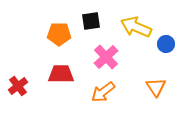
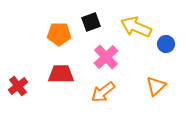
black square: moved 1 px down; rotated 12 degrees counterclockwise
orange triangle: moved 1 px up; rotated 20 degrees clockwise
